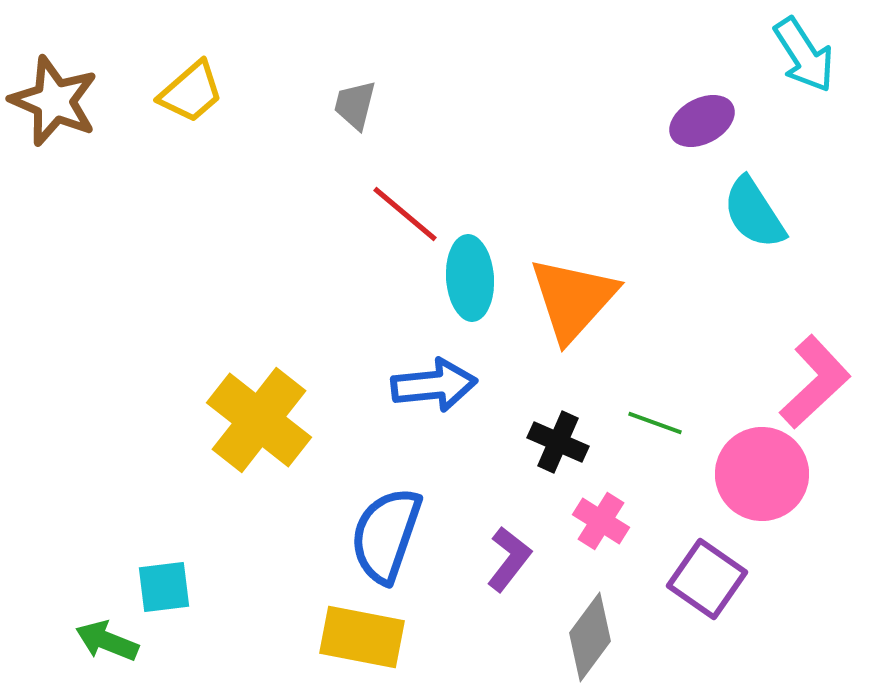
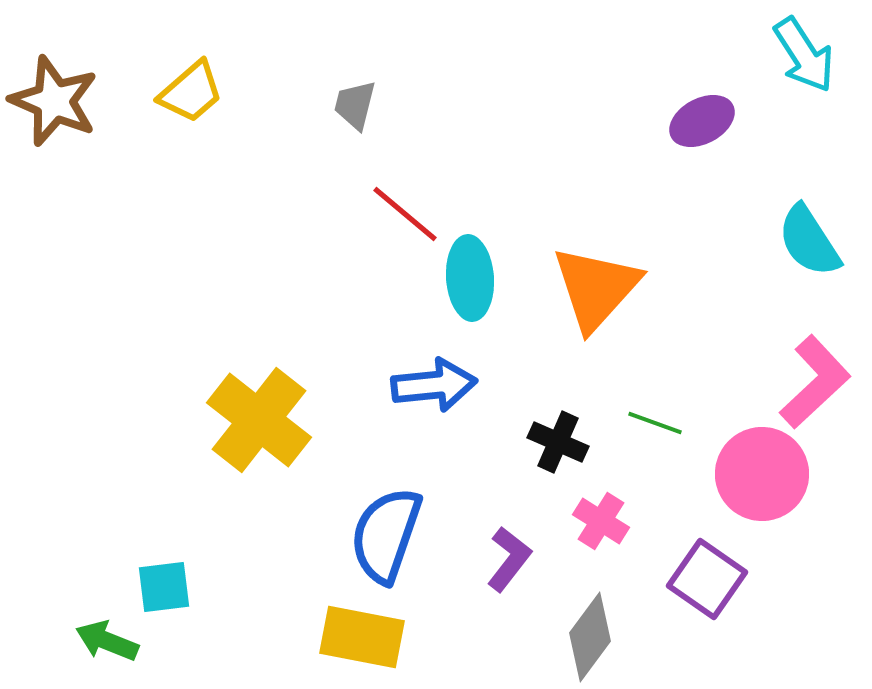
cyan semicircle: moved 55 px right, 28 px down
orange triangle: moved 23 px right, 11 px up
